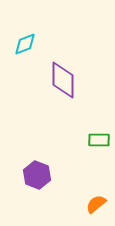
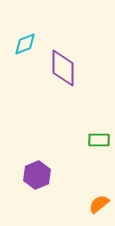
purple diamond: moved 12 px up
purple hexagon: rotated 16 degrees clockwise
orange semicircle: moved 3 px right
